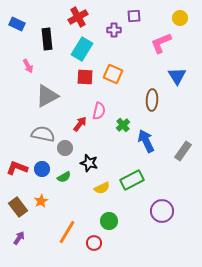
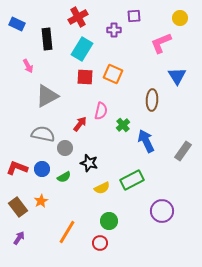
pink semicircle: moved 2 px right
red circle: moved 6 px right
